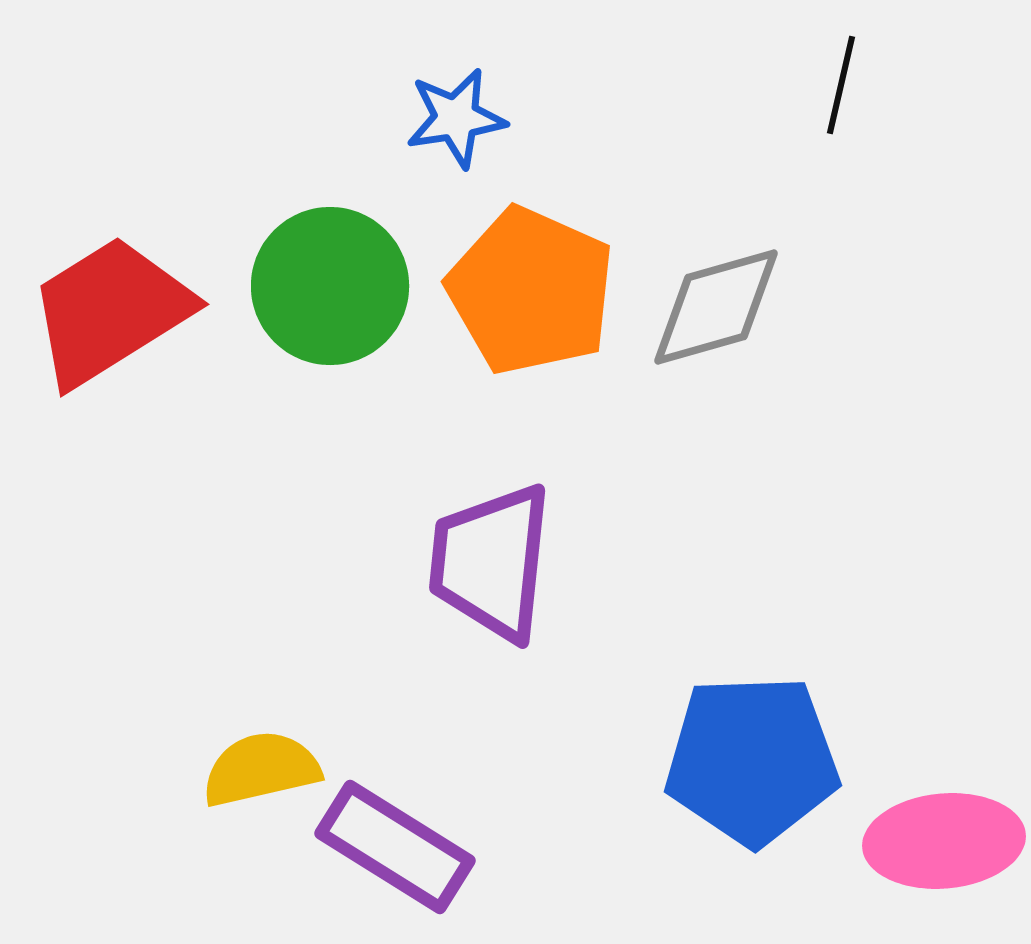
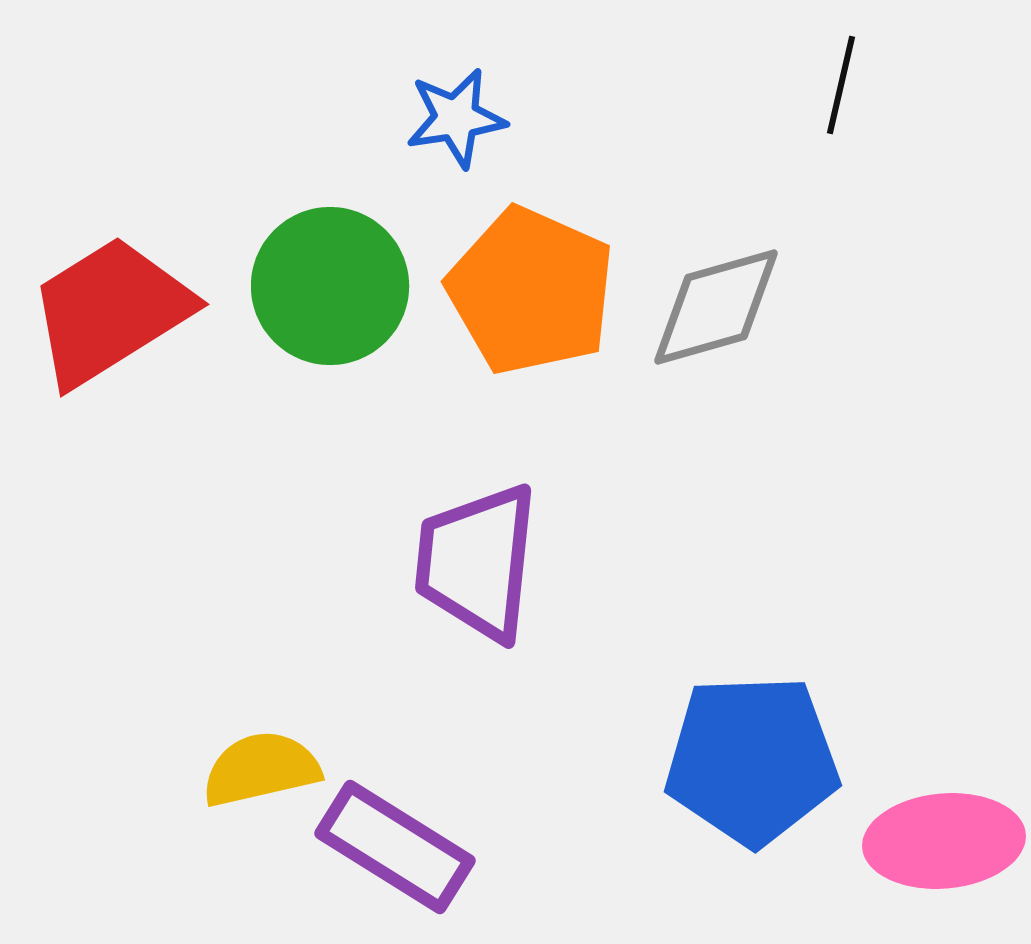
purple trapezoid: moved 14 px left
